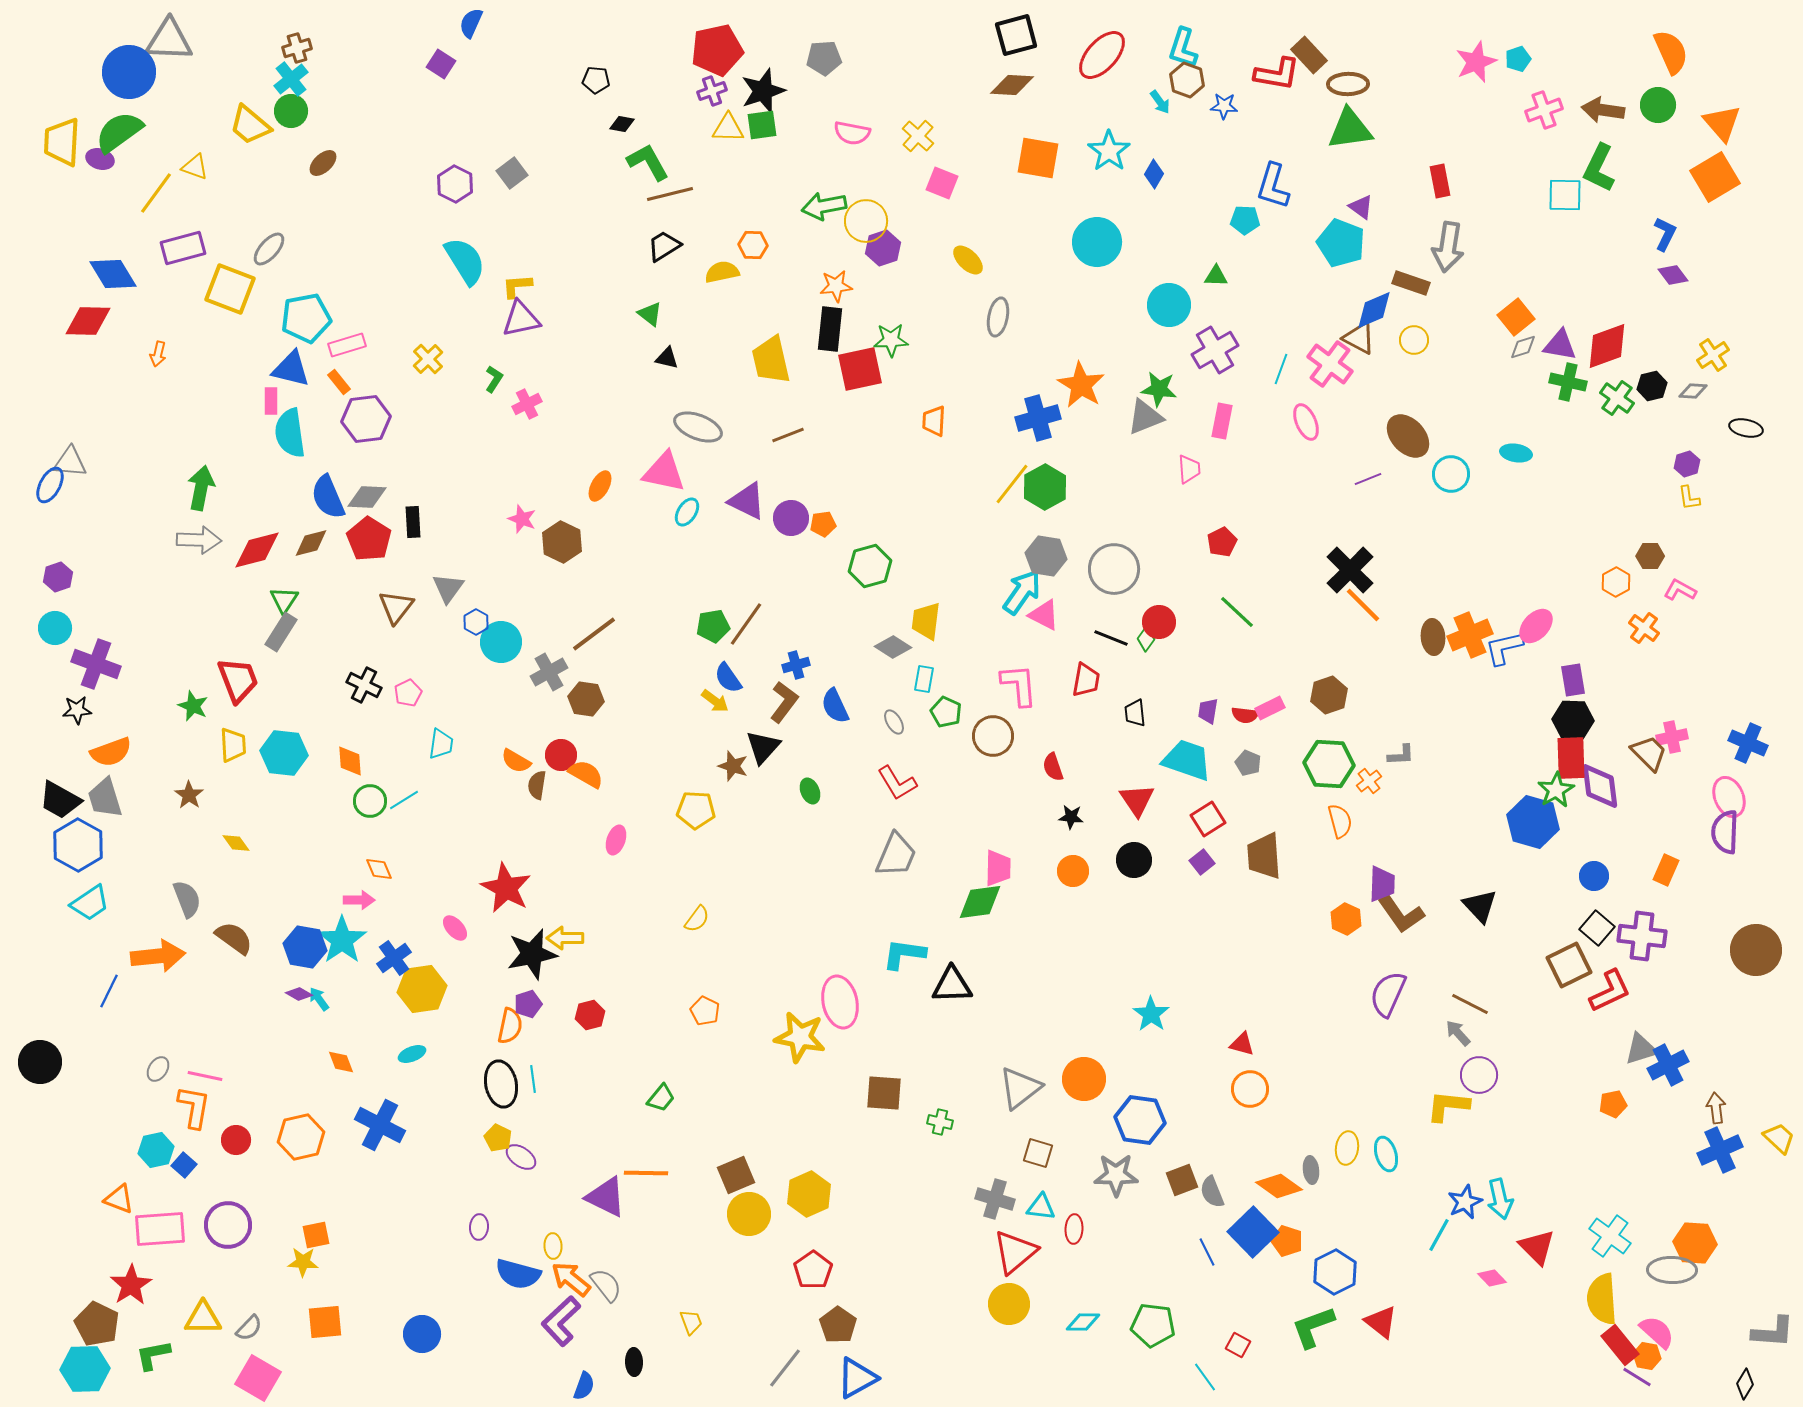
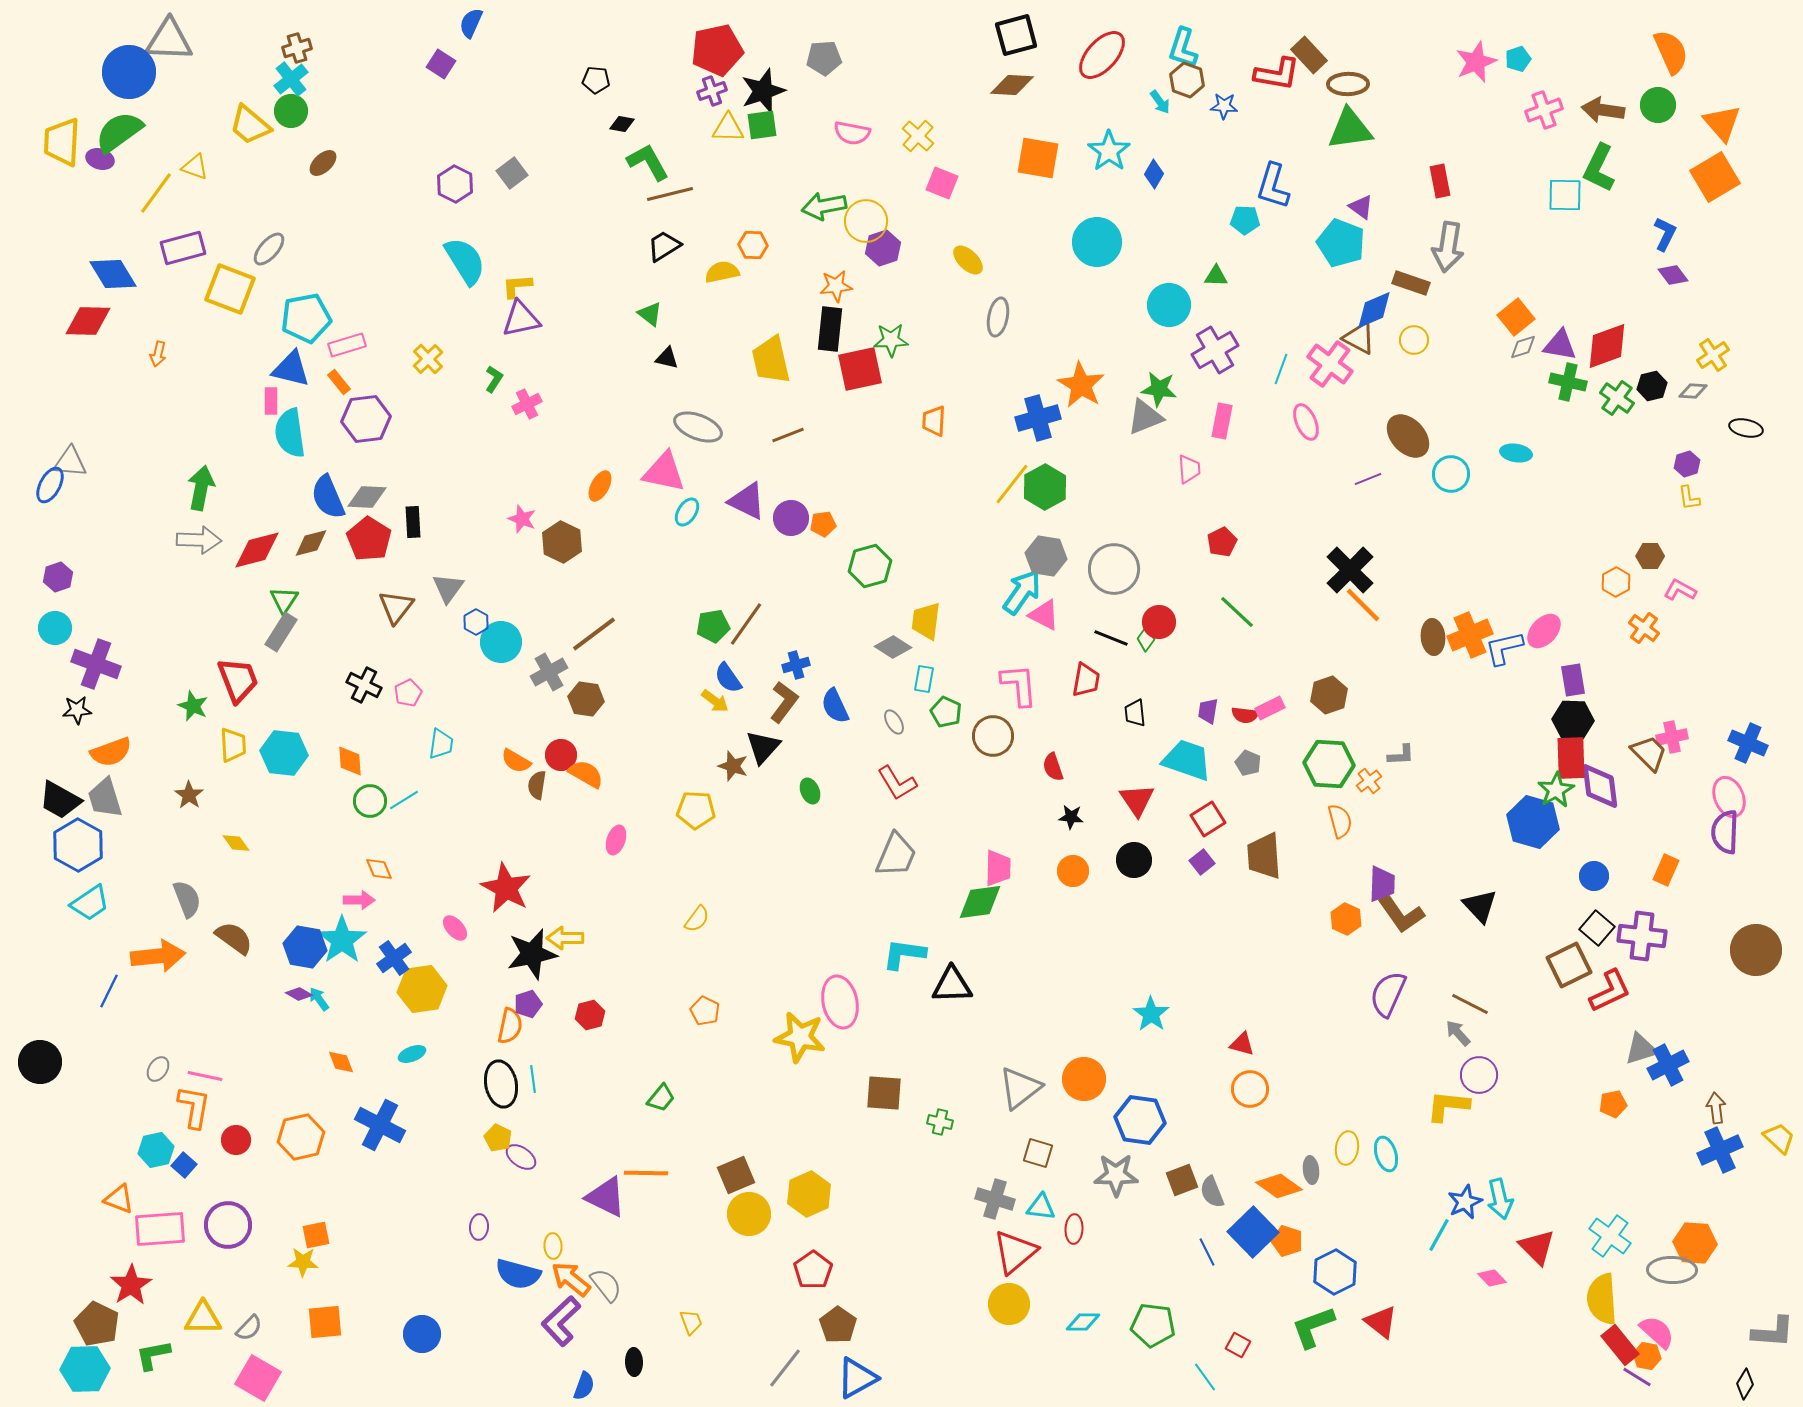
pink ellipse at (1536, 626): moved 8 px right, 5 px down
